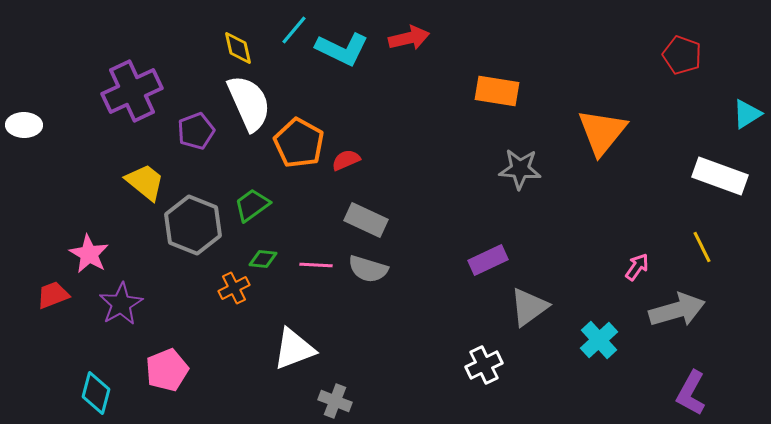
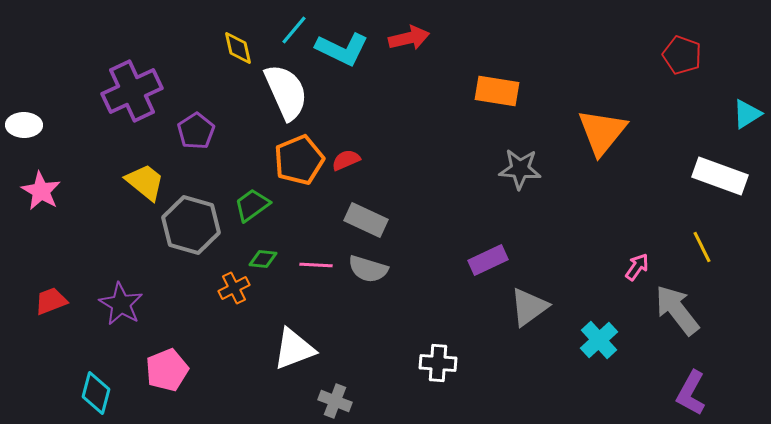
white semicircle: moved 37 px right, 11 px up
purple pentagon: rotated 12 degrees counterclockwise
orange pentagon: moved 17 px down; rotated 21 degrees clockwise
gray hexagon: moved 2 px left; rotated 6 degrees counterclockwise
pink star: moved 48 px left, 63 px up
red trapezoid: moved 2 px left, 6 px down
purple star: rotated 12 degrees counterclockwise
gray arrow: rotated 112 degrees counterclockwise
white cross: moved 46 px left, 2 px up; rotated 30 degrees clockwise
